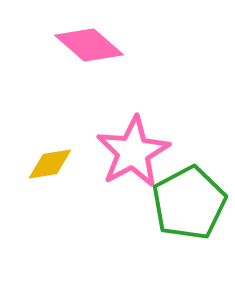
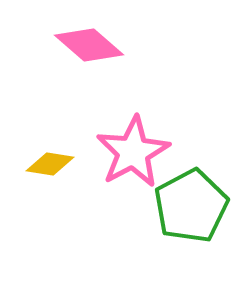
yellow diamond: rotated 18 degrees clockwise
green pentagon: moved 2 px right, 3 px down
